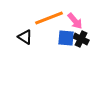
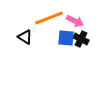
pink arrow: rotated 24 degrees counterclockwise
